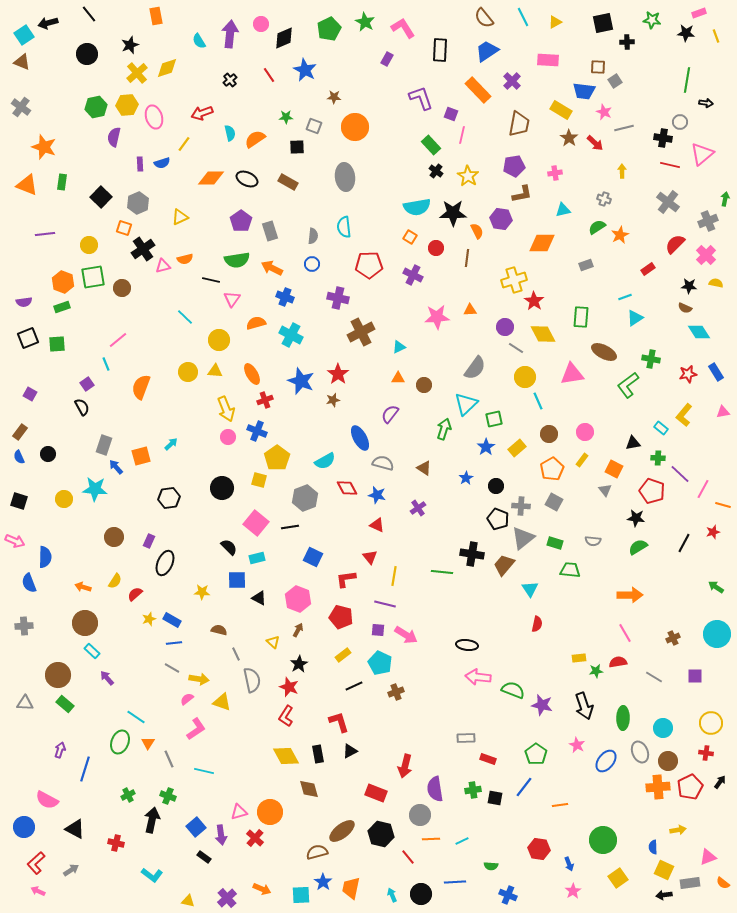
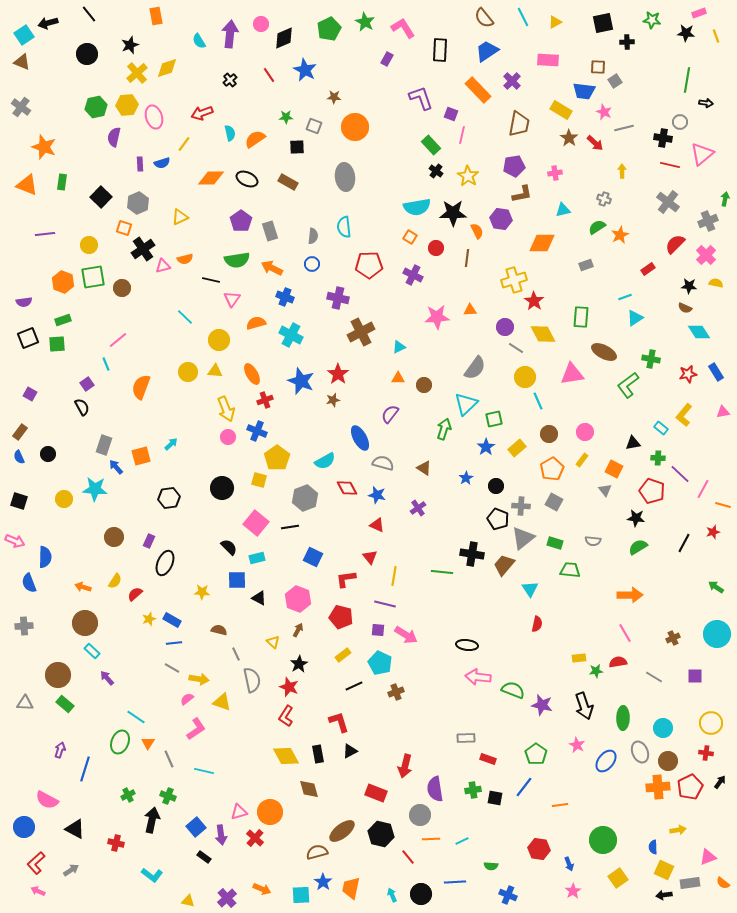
green rectangle at (62, 307): moved 1 px right, 13 px down
